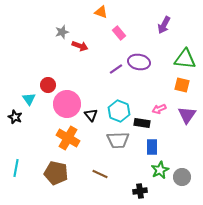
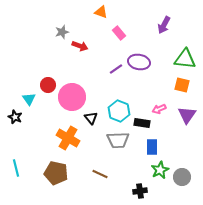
pink circle: moved 5 px right, 7 px up
black triangle: moved 3 px down
cyan line: rotated 24 degrees counterclockwise
